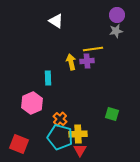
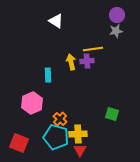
cyan rectangle: moved 3 px up
cyan pentagon: moved 4 px left
red square: moved 1 px up
